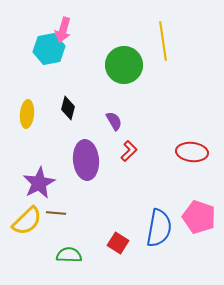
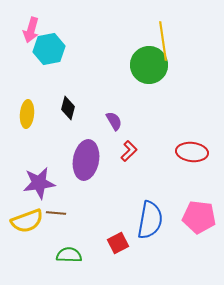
pink arrow: moved 32 px left
green circle: moved 25 px right
purple ellipse: rotated 15 degrees clockwise
purple star: rotated 20 degrees clockwise
pink pentagon: rotated 12 degrees counterclockwise
yellow semicircle: rotated 24 degrees clockwise
blue semicircle: moved 9 px left, 8 px up
red square: rotated 30 degrees clockwise
